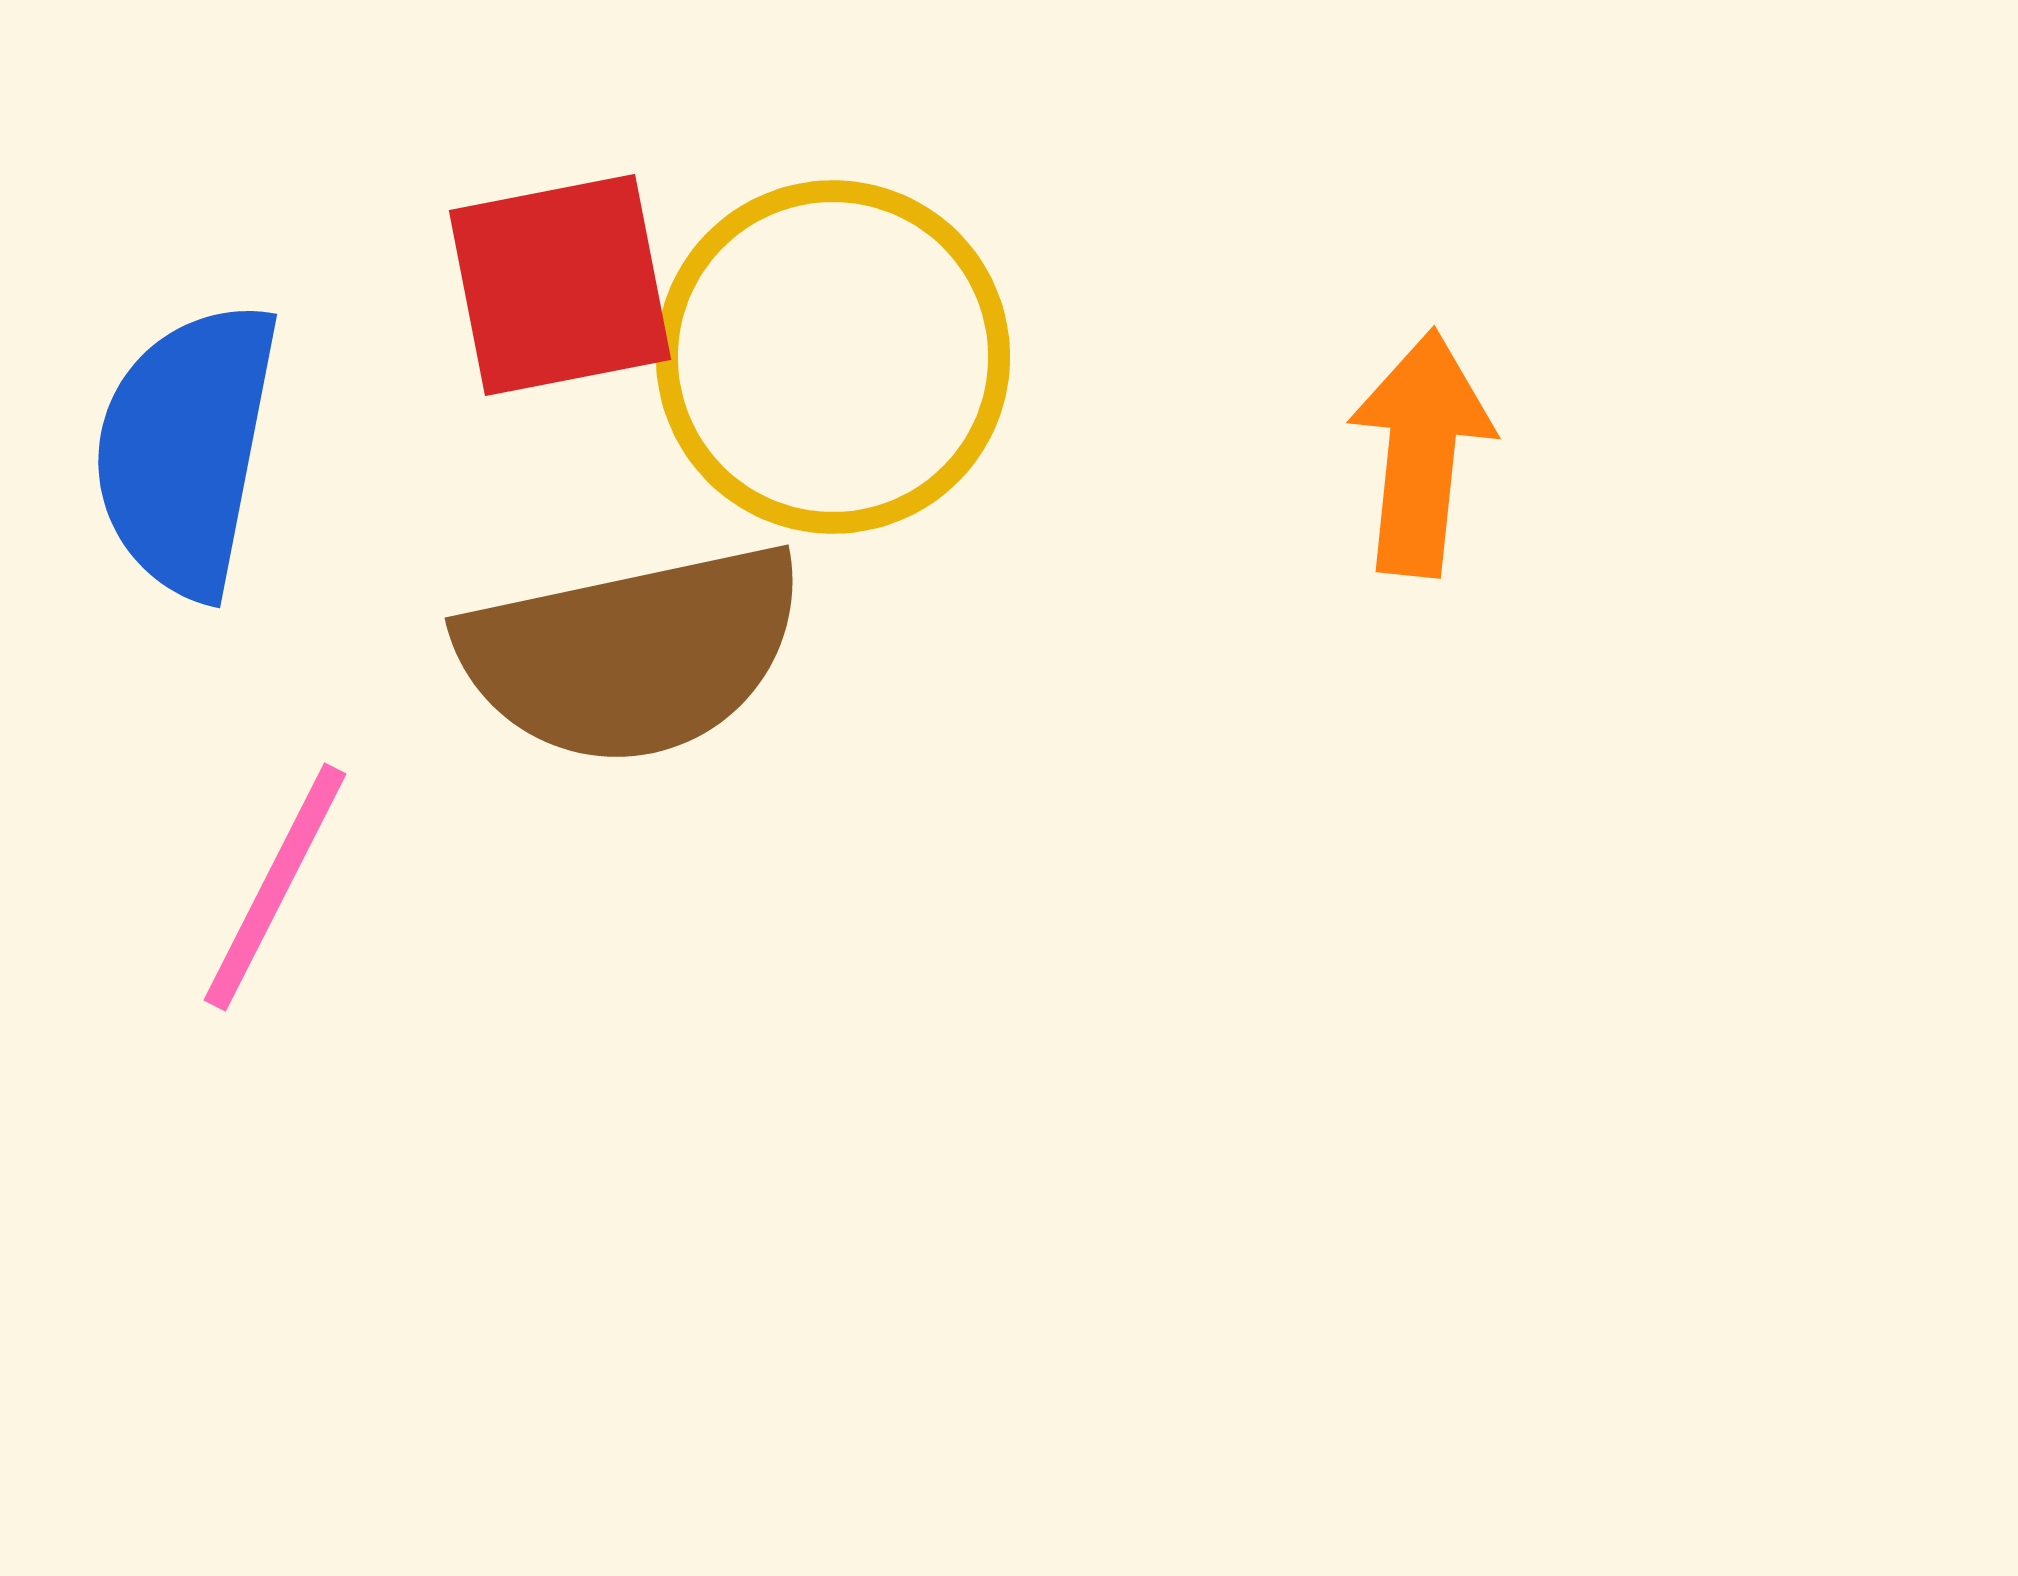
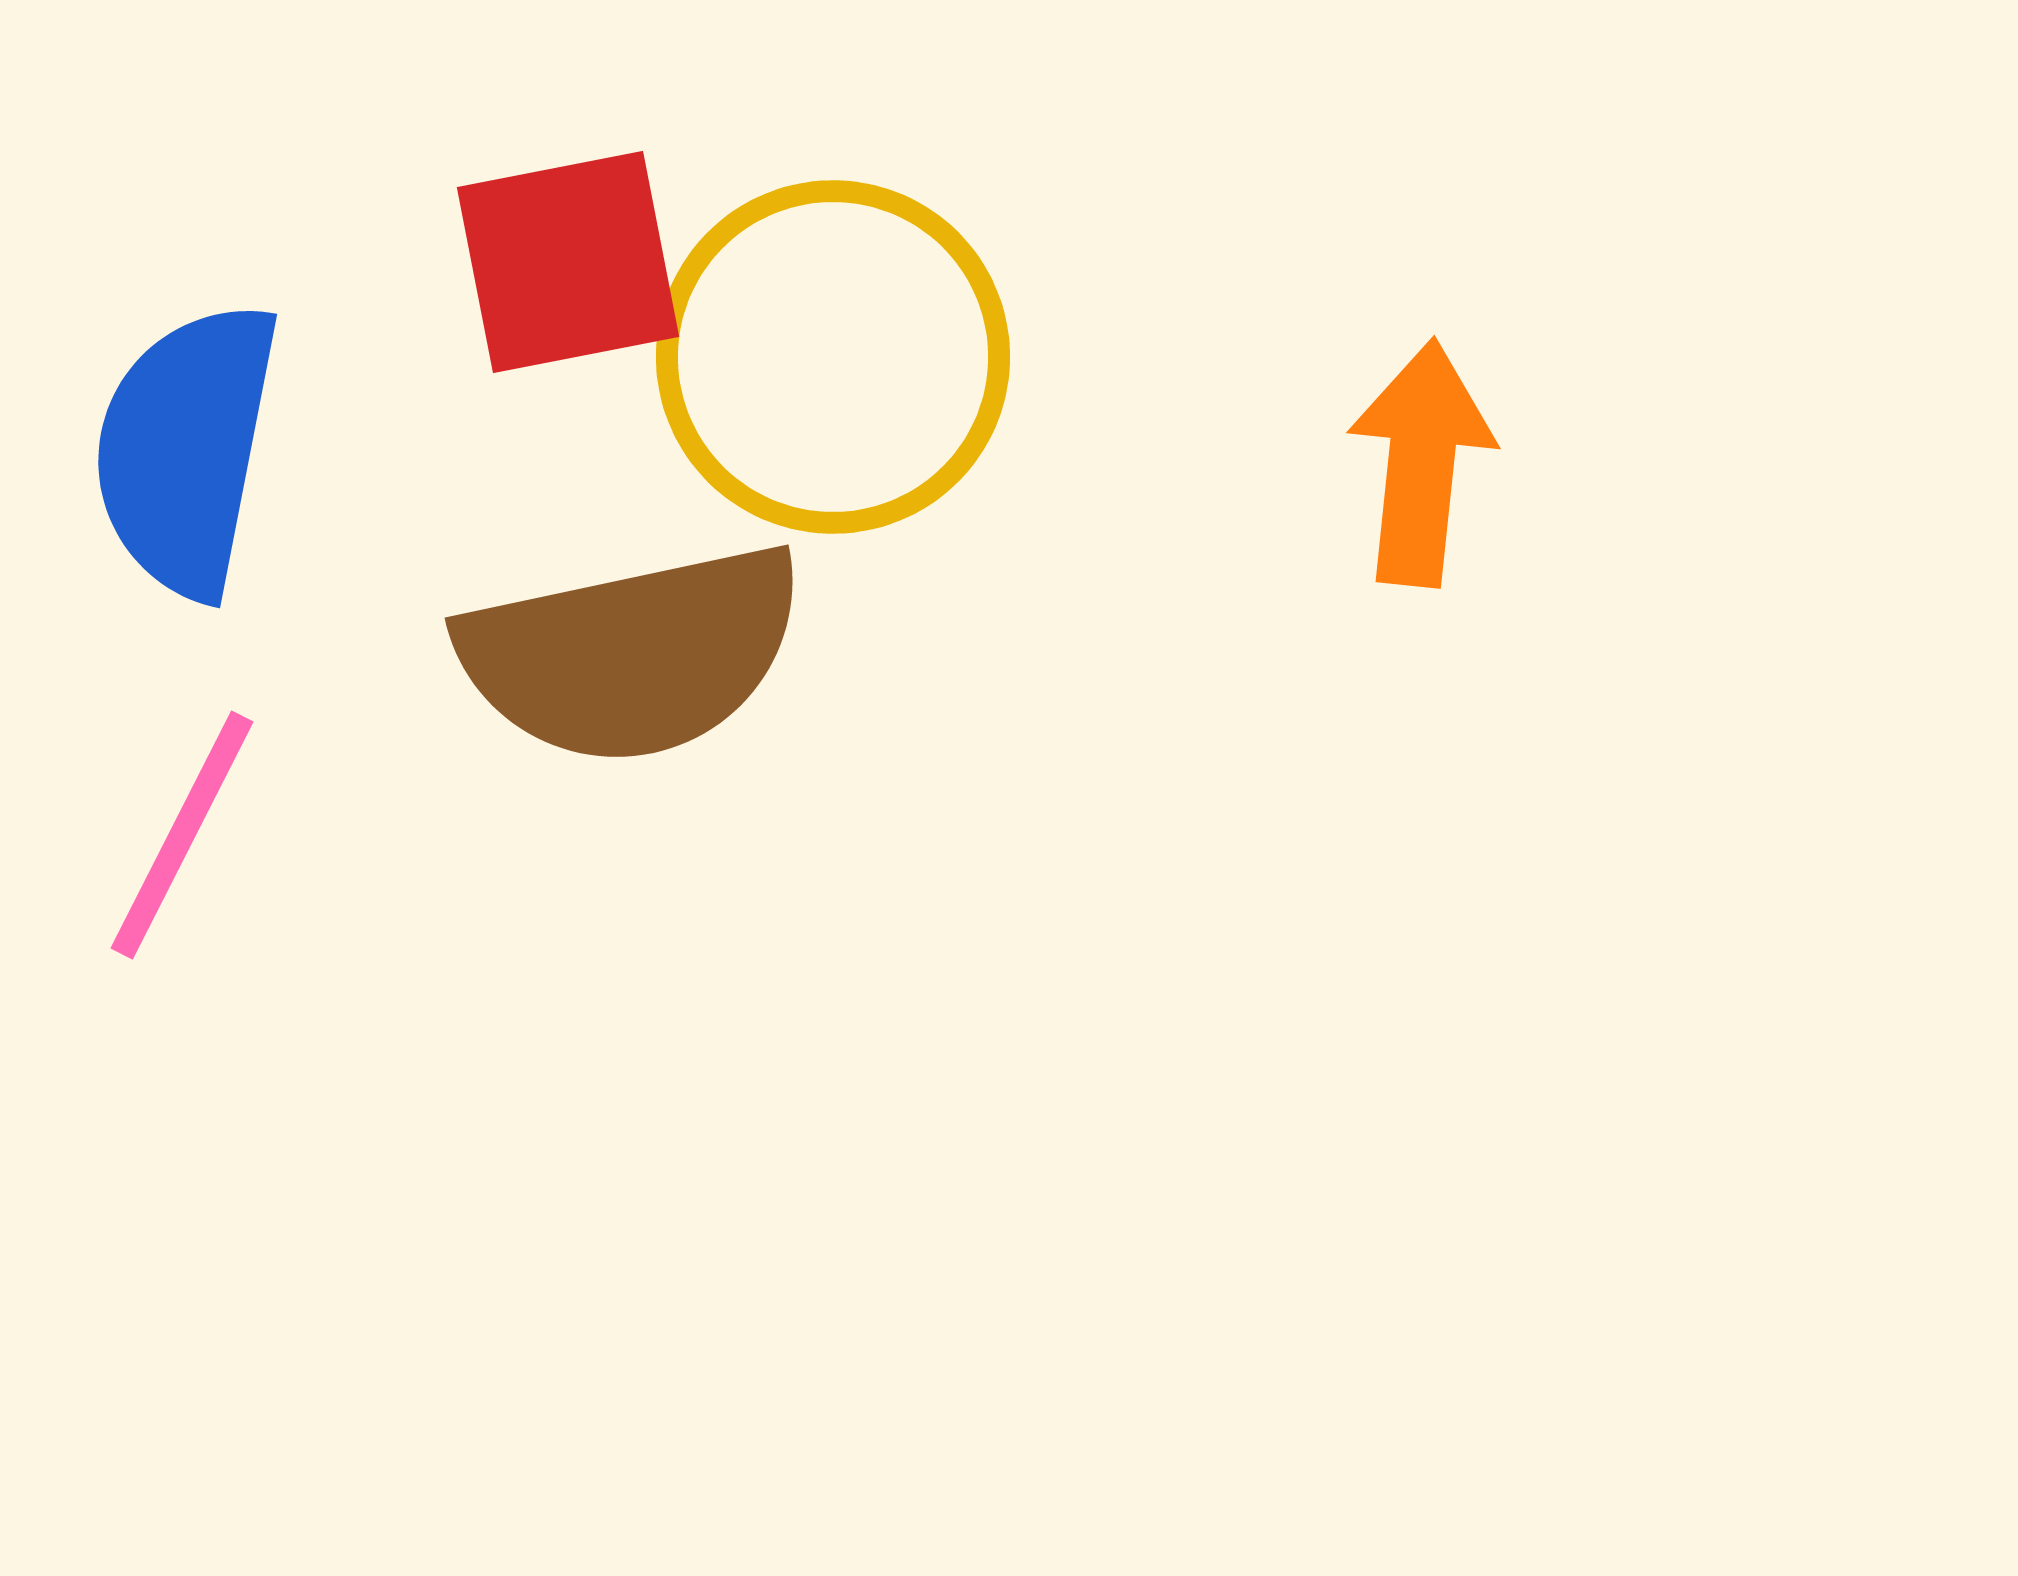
red square: moved 8 px right, 23 px up
orange arrow: moved 10 px down
pink line: moved 93 px left, 52 px up
